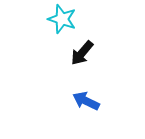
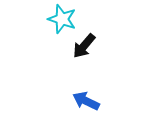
black arrow: moved 2 px right, 7 px up
